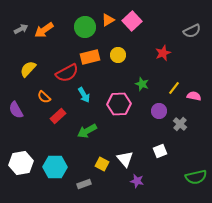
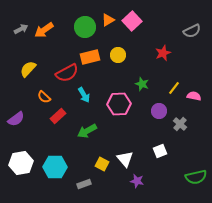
purple semicircle: moved 9 px down; rotated 96 degrees counterclockwise
